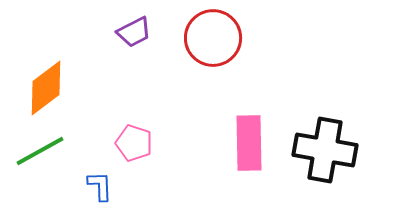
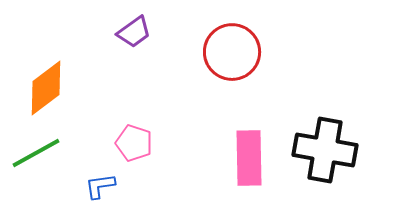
purple trapezoid: rotated 9 degrees counterclockwise
red circle: moved 19 px right, 14 px down
pink rectangle: moved 15 px down
green line: moved 4 px left, 2 px down
blue L-shape: rotated 96 degrees counterclockwise
